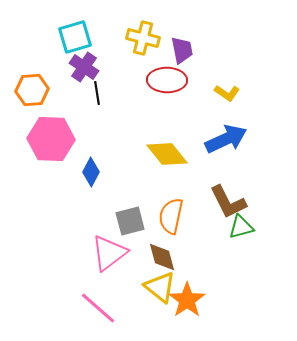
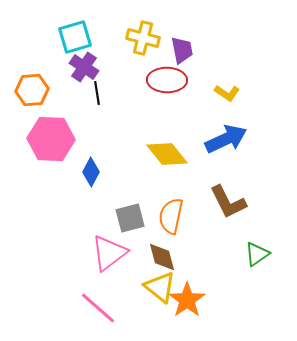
gray square: moved 3 px up
green triangle: moved 16 px right, 27 px down; rotated 20 degrees counterclockwise
